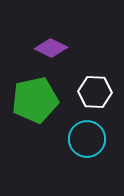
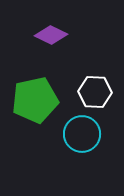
purple diamond: moved 13 px up
cyan circle: moved 5 px left, 5 px up
